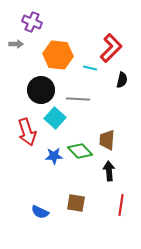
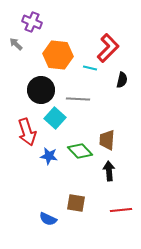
gray arrow: rotated 136 degrees counterclockwise
red L-shape: moved 3 px left
blue star: moved 5 px left; rotated 12 degrees clockwise
red line: moved 5 px down; rotated 75 degrees clockwise
blue semicircle: moved 8 px right, 7 px down
